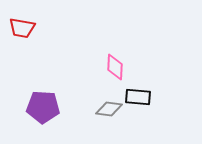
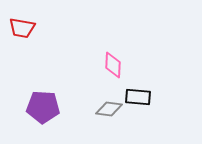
pink diamond: moved 2 px left, 2 px up
